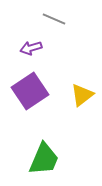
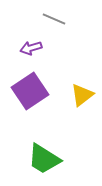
green trapezoid: rotated 99 degrees clockwise
